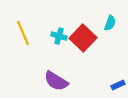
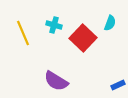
cyan cross: moved 5 px left, 11 px up
